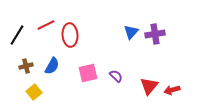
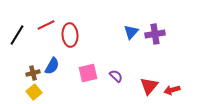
brown cross: moved 7 px right, 7 px down
